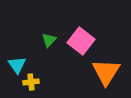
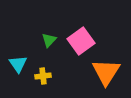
pink square: rotated 16 degrees clockwise
cyan triangle: moved 1 px right, 1 px up
yellow cross: moved 12 px right, 6 px up
